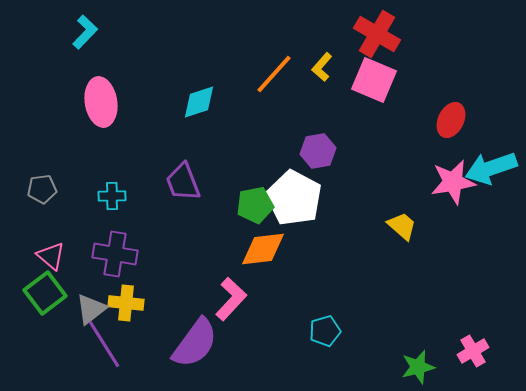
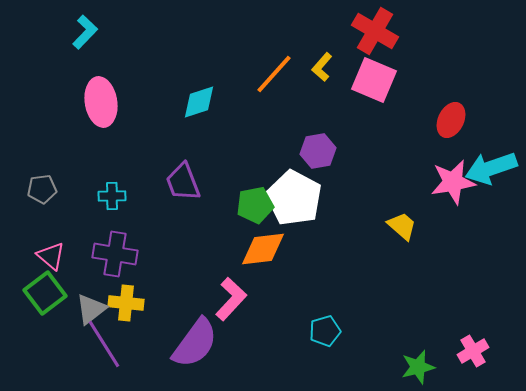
red cross: moved 2 px left, 3 px up
